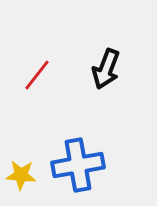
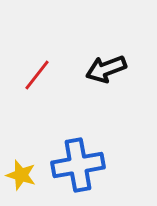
black arrow: rotated 48 degrees clockwise
yellow star: rotated 12 degrees clockwise
